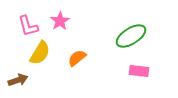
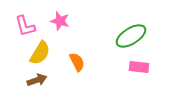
pink star: rotated 24 degrees counterclockwise
pink L-shape: moved 3 px left
orange semicircle: moved 4 px down; rotated 102 degrees clockwise
pink rectangle: moved 4 px up
brown arrow: moved 19 px right
